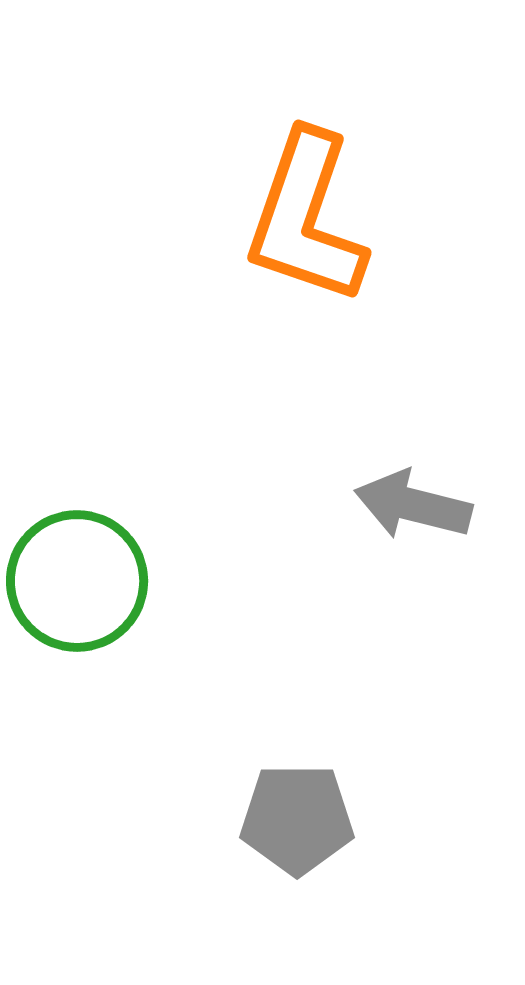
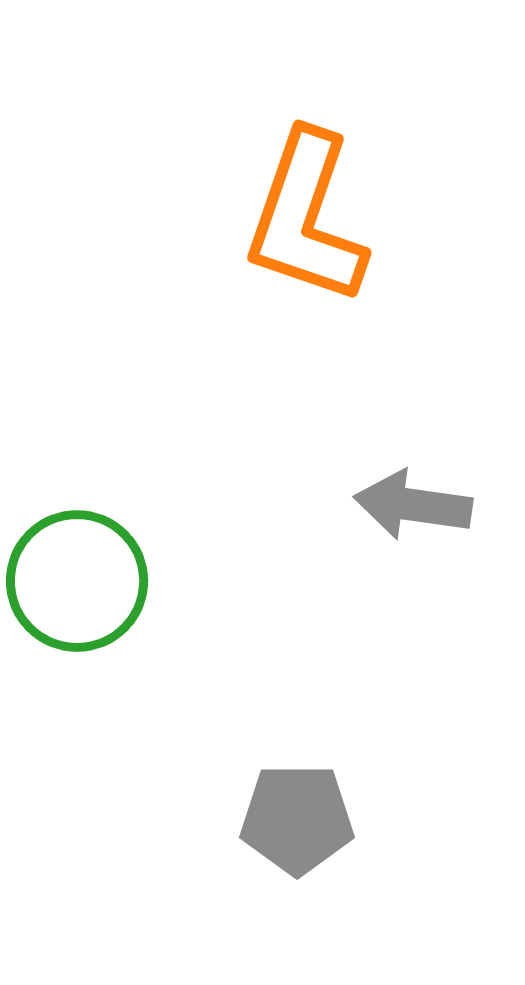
gray arrow: rotated 6 degrees counterclockwise
